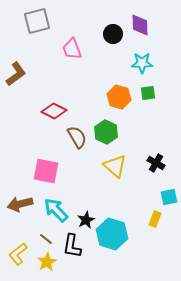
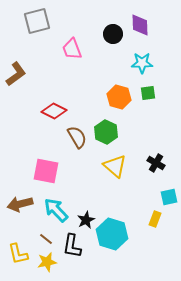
yellow L-shape: rotated 65 degrees counterclockwise
yellow star: rotated 18 degrees clockwise
